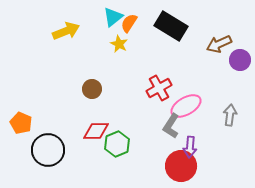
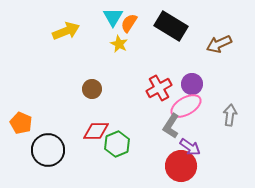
cyan triangle: rotated 20 degrees counterclockwise
purple circle: moved 48 px left, 24 px down
purple arrow: rotated 60 degrees counterclockwise
